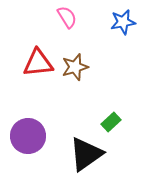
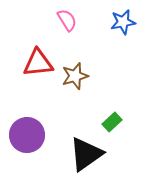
pink semicircle: moved 3 px down
brown star: moved 9 px down
green rectangle: moved 1 px right
purple circle: moved 1 px left, 1 px up
